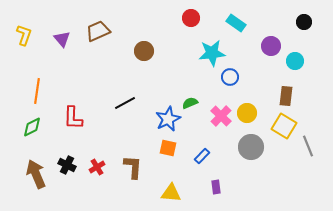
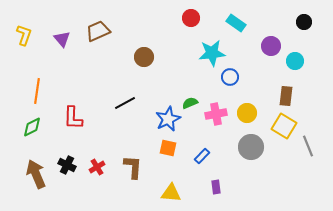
brown circle: moved 6 px down
pink cross: moved 5 px left, 2 px up; rotated 35 degrees clockwise
